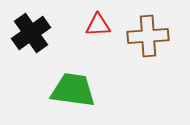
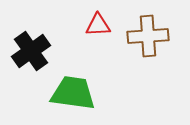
black cross: moved 18 px down
green trapezoid: moved 3 px down
